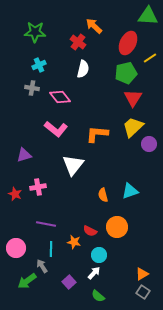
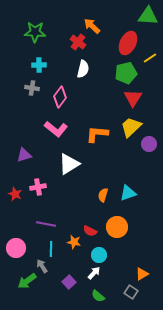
orange arrow: moved 2 px left
cyan cross: rotated 24 degrees clockwise
pink diamond: rotated 75 degrees clockwise
yellow trapezoid: moved 2 px left
white triangle: moved 4 px left, 1 px up; rotated 20 degrees clockwise
cyan triangle: moved 2 px left, 2 px down
orange semicircle: rotated 32 degrees clockwise
gray square: moved 12 px left
